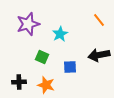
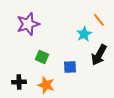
cyan star: moved 24 px right
black arrow: rotated 50 degrees counterclockwise
